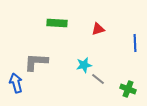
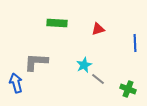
cyan star: rotated 14 degrees counterclockwise
